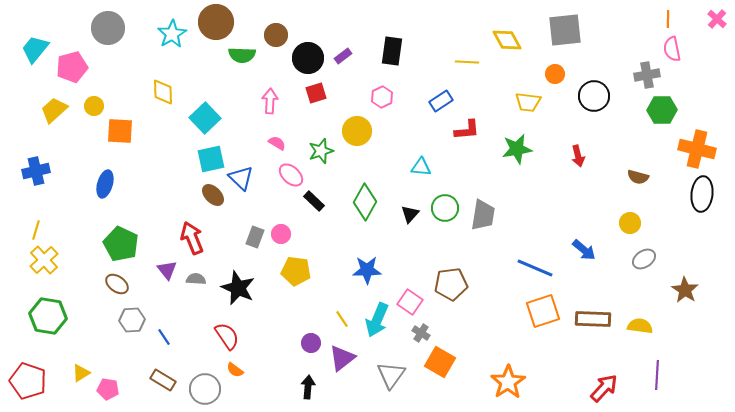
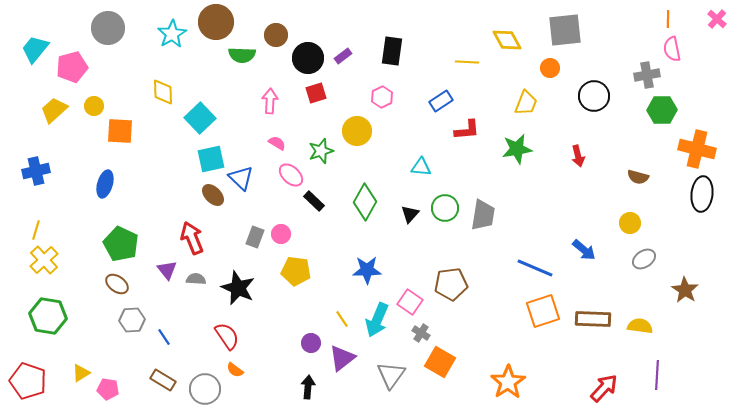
orange circle at (555, 74): moved 5 px left, 6 px up
yellow trapezoid at (528, 102): moved 2 px left, 1 px down; rotated 76 degrees counterclockwise
cyan square at (205, 118): moved 5 px left
